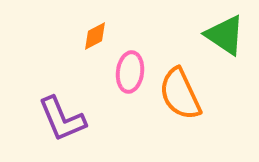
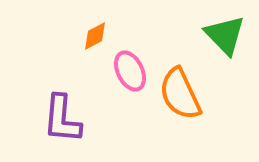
green triangle: rotated 12 degrees clockwise
pink ellipse: moved 1 px up; rotated 33 degrees counterclockwise
purple L-shape: rotated 28 degrees clockwise
